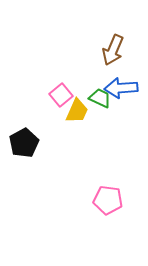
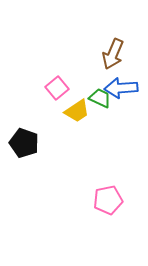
brown arrow: moved 4 px down
pink square: moved 4 px left, 7 px up
yellow trapezoid: rotated 32 degrees clockwise
black pentagon: rotated 24 degrees counterclockwise
pink pentagon: rotated 20 degrees counterclockwise
